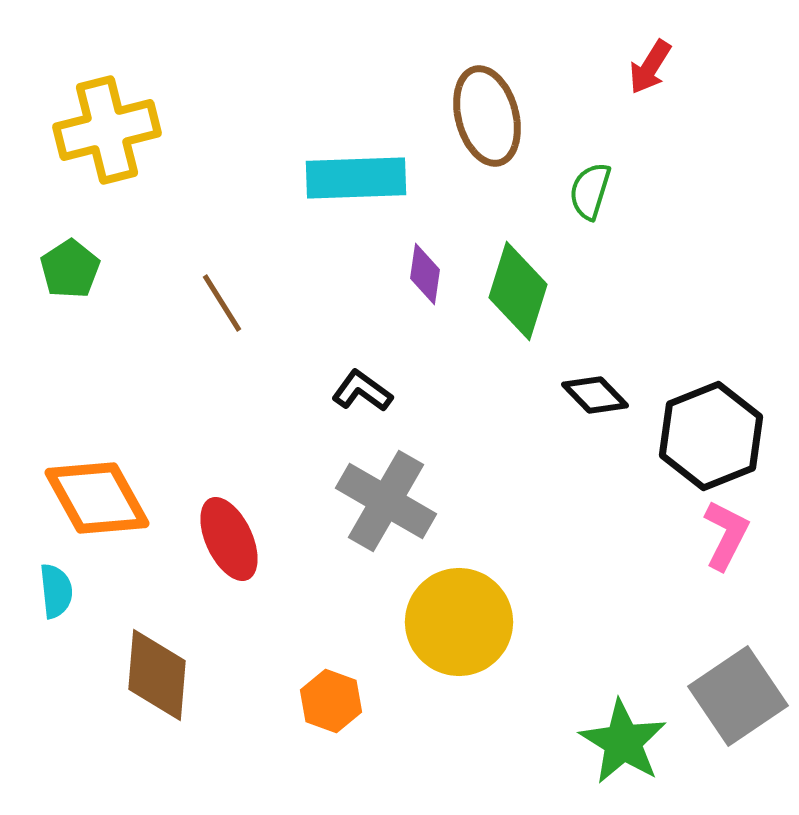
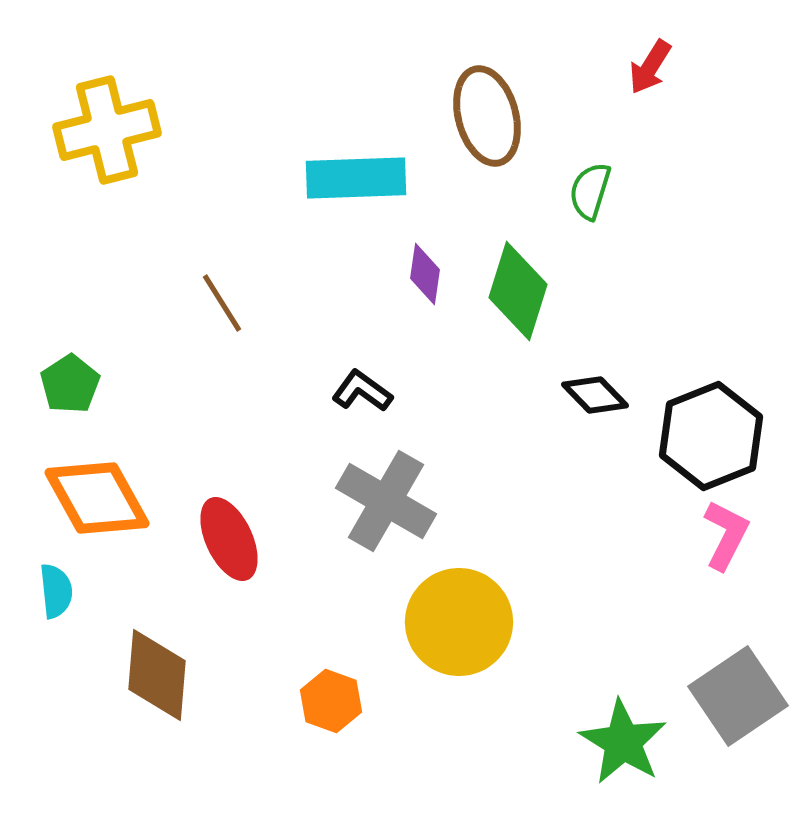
green pentagon: moved 115 px down
